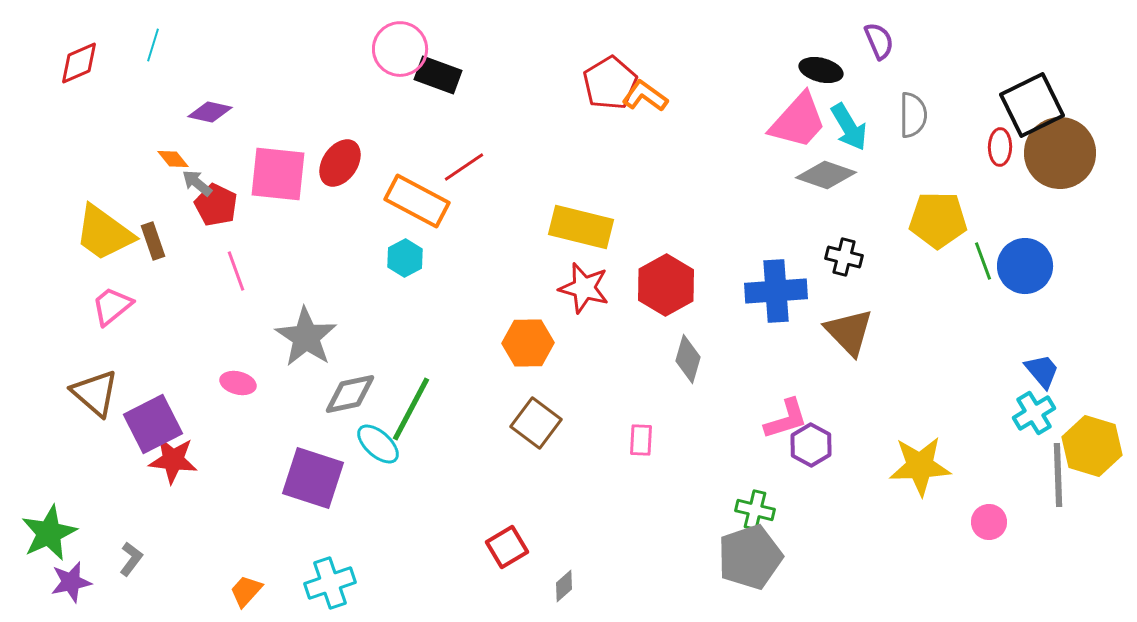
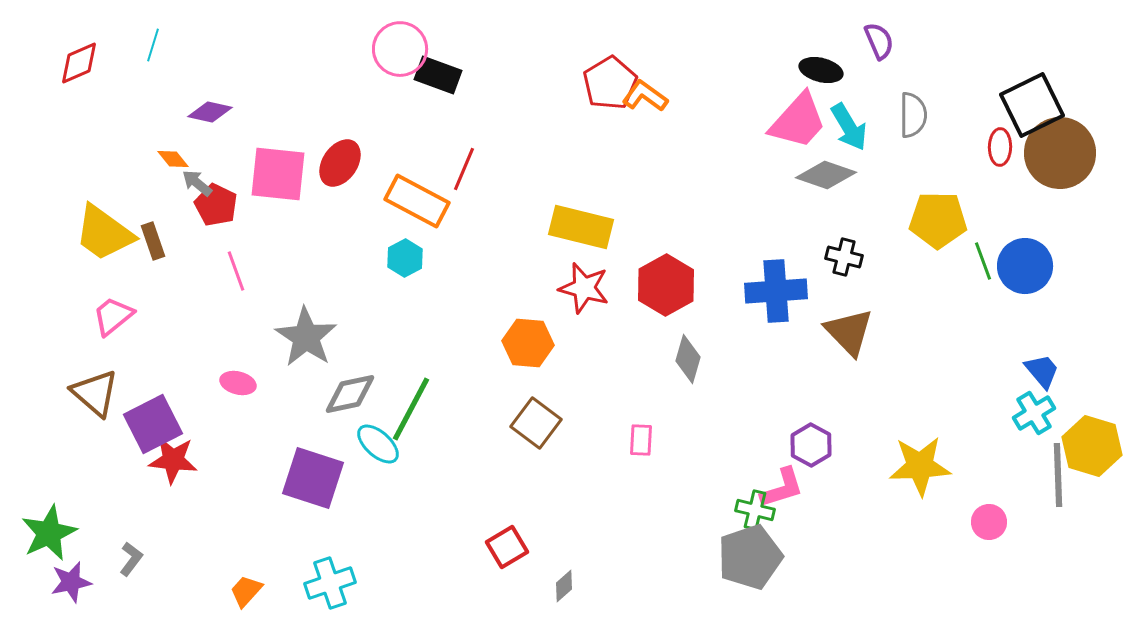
red line at (464, 167): moved 2 px down; rotated 33 degrees counterclockwise
pink trapezoid at (112, 306): moved 1 px right, 10 px down
orange hexagon at (528, 343): rotated 6 degrees clockwise
pink L-shape at (786, 419): moved 4 px left, 69 px down
